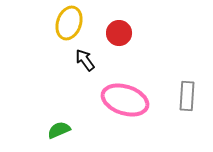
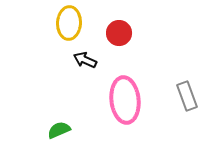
yellow ellipse: rotated 16 degrees counterclockwise
black arrow: rotated 30 degrees counterclockwise
gray rectangle: rotated 24 degrees counterclockwise
pink ellipse: rotated 66 degrees clockwise
